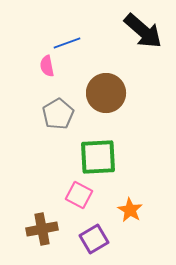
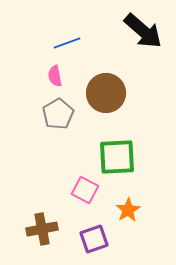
pink semicircle: moved 8 px right, 10 px down
green square: moved 19 px right
pink square: moved 6 px right, 5 px up
orange star: moved 2 px left; rotated 10 degrees clockwise
purple square: rotated 12 degrees clockwise
